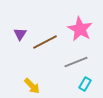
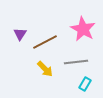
pink star: moved 3 px right
gray line: rotated 15 degrees clockwise
yellow arrow: moved 13 px right, 17 px up
